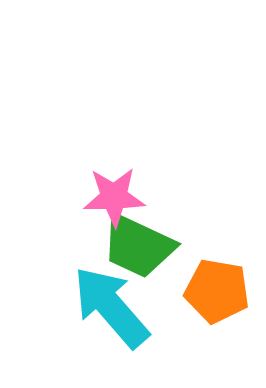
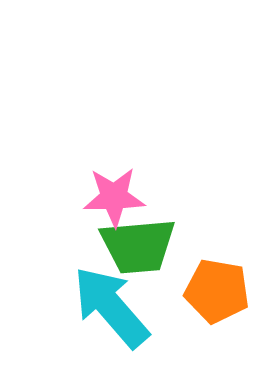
green trapezoid: rotated 30 degrees counterclockwise
